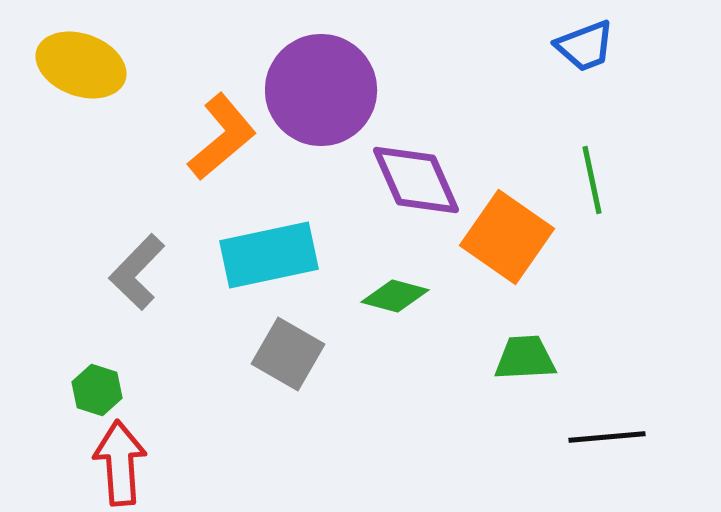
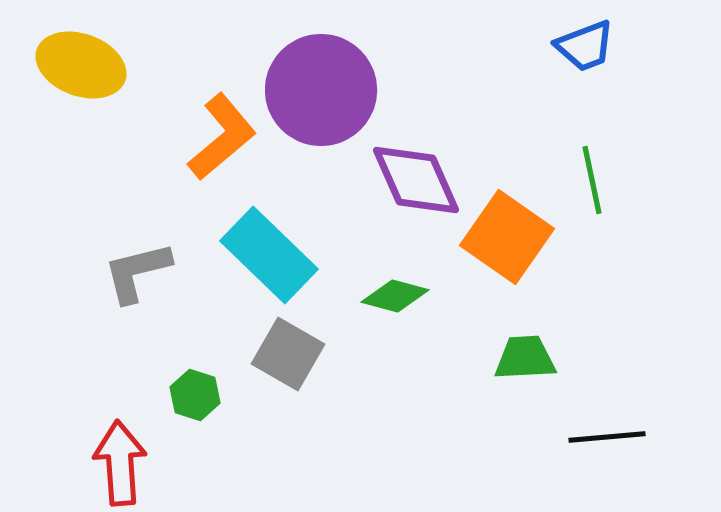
cyan rectangle: rotated 56 degrees clockwise
gray L-shape: rotated 32 degrees clockwise
green hexagon: moved 98 px right, 5 px down
